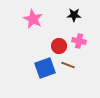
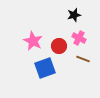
black star: rotated 16 degrees counterclockwise
pink star: moved 22 px down
pink cross: moved 3 px up; rotated 16 degrees clockwise
brown line: moved 15 px right, 6 px up
